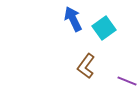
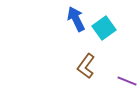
blue arrow: moved 3 px right
